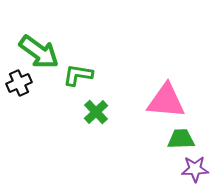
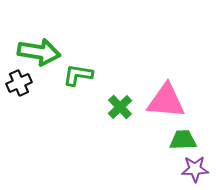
green arrow: rotated 27 degrees counterclockwise
green cross: moved 24 px right, 5 px up
green trapezoid: moved 2 px right, 1 px down
